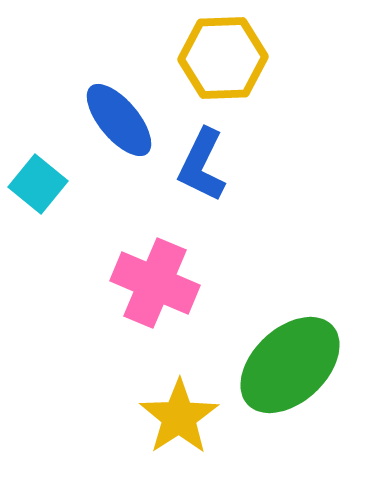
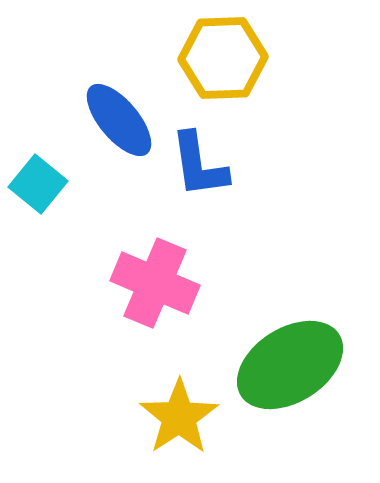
blue L-shape: moved 3 px left; rotated 34 degrees counterclockwise
green ellipse: rotated 11 degrees clockwise
